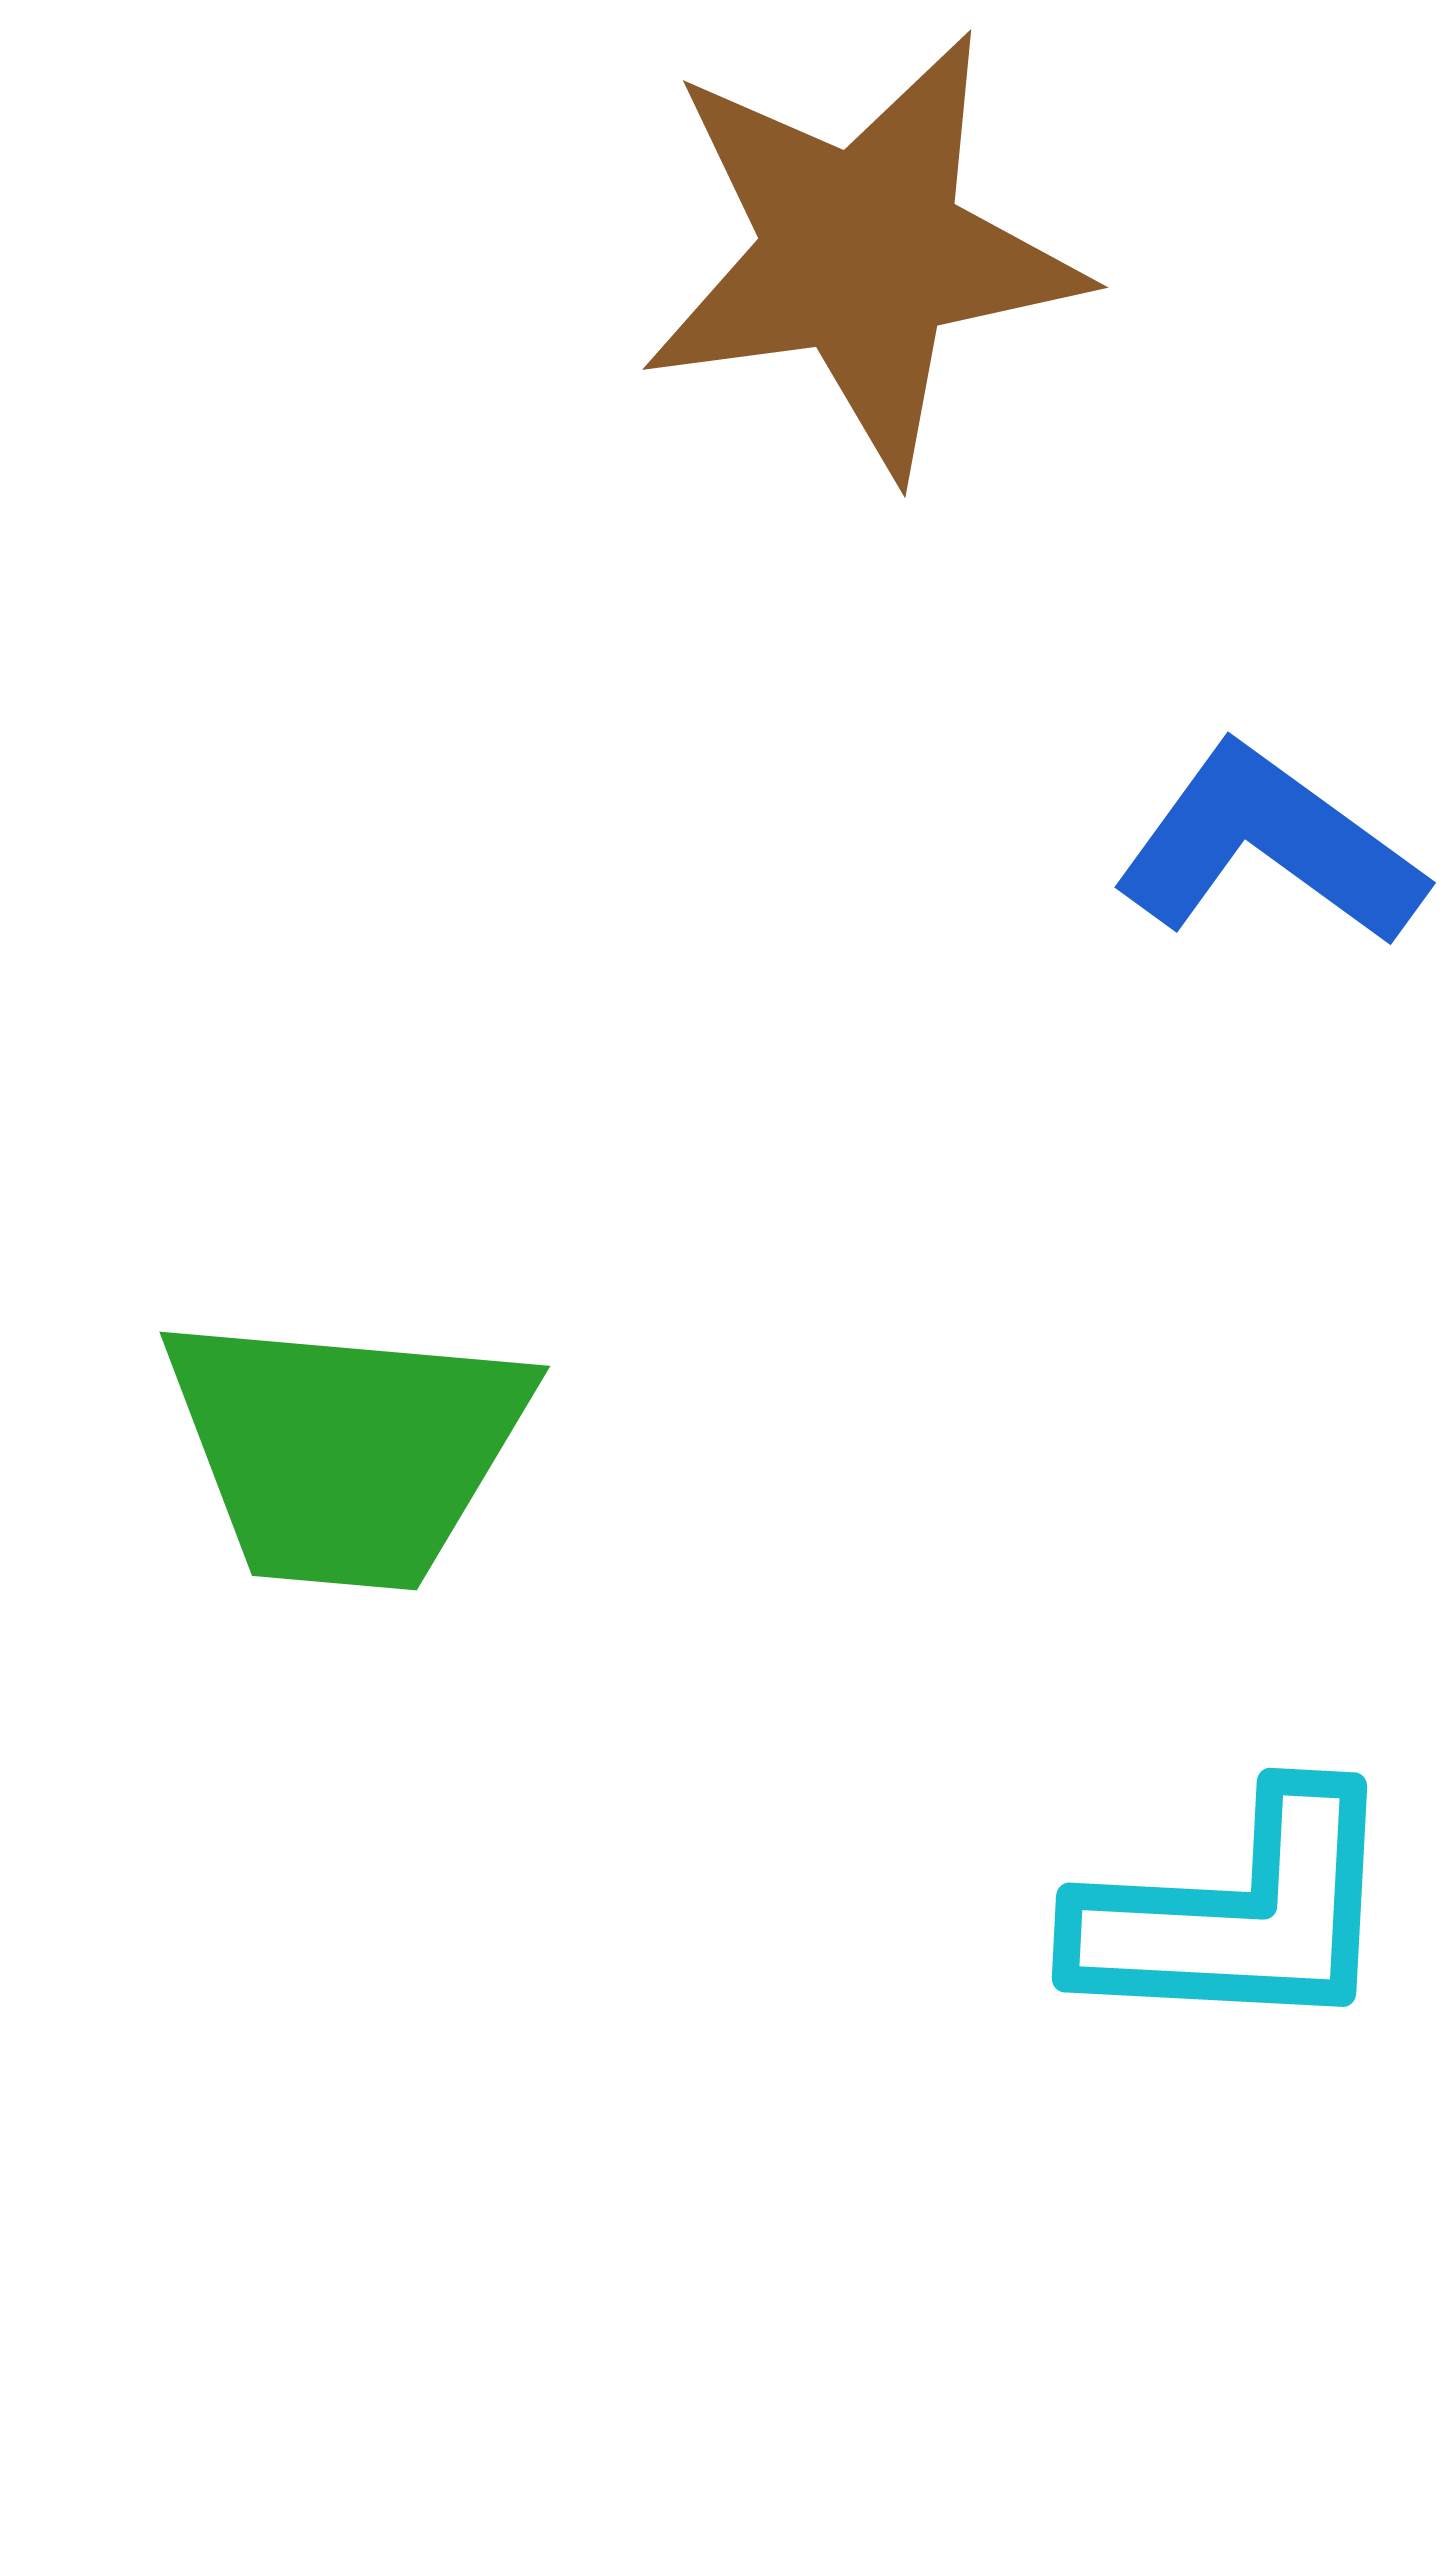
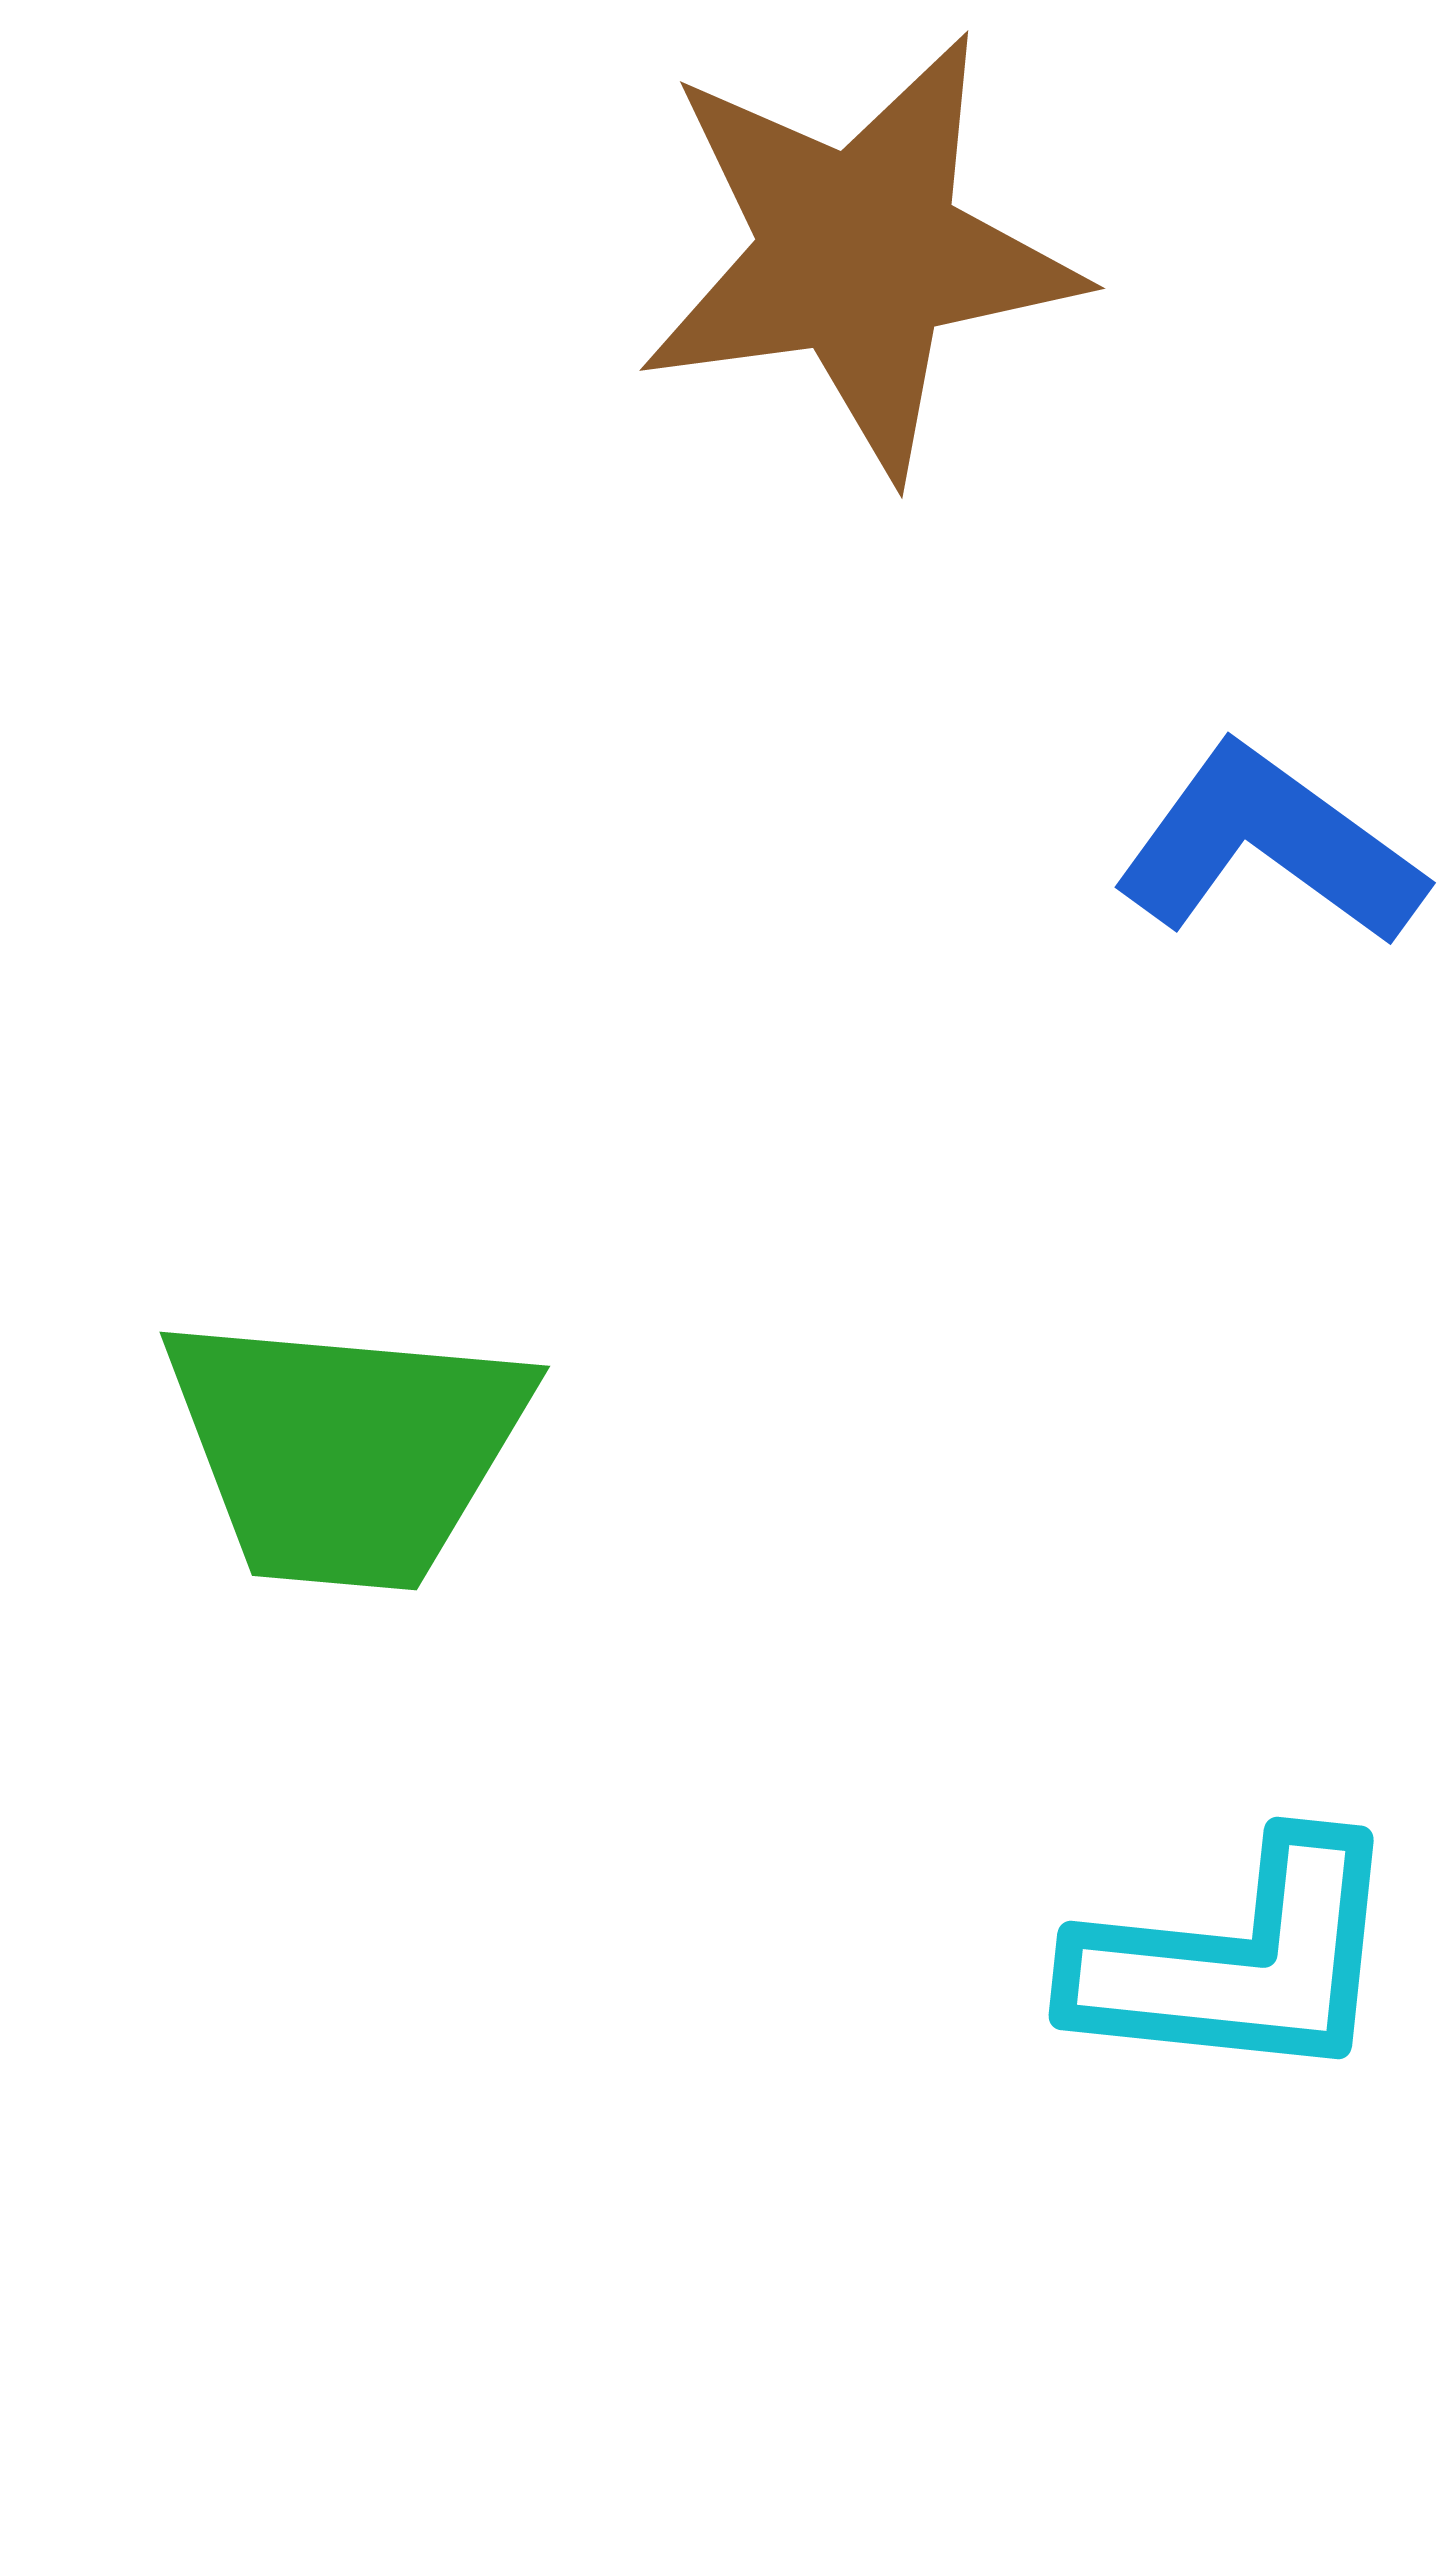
brown star: moved 3 px left, 1 px down
cyan L-shape: moved 47 px down; rotated 3 degrees clockwise
